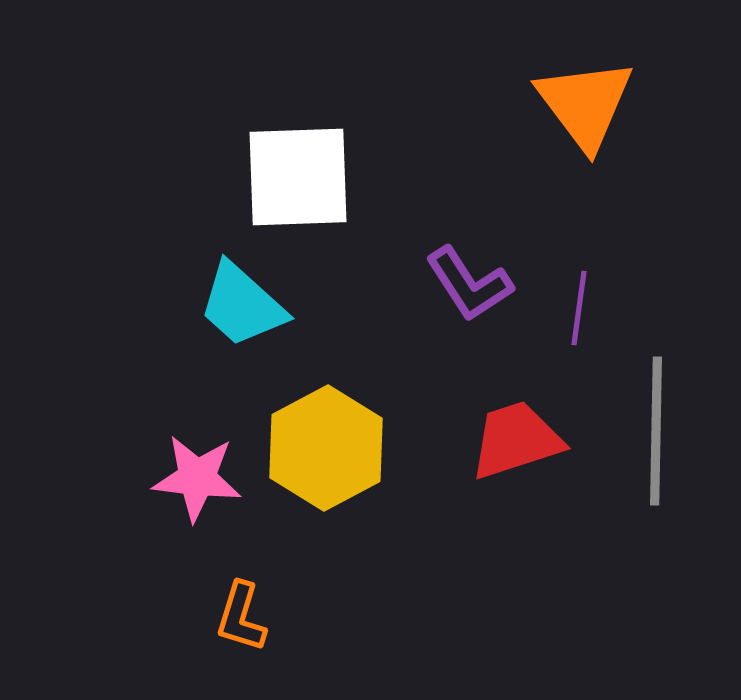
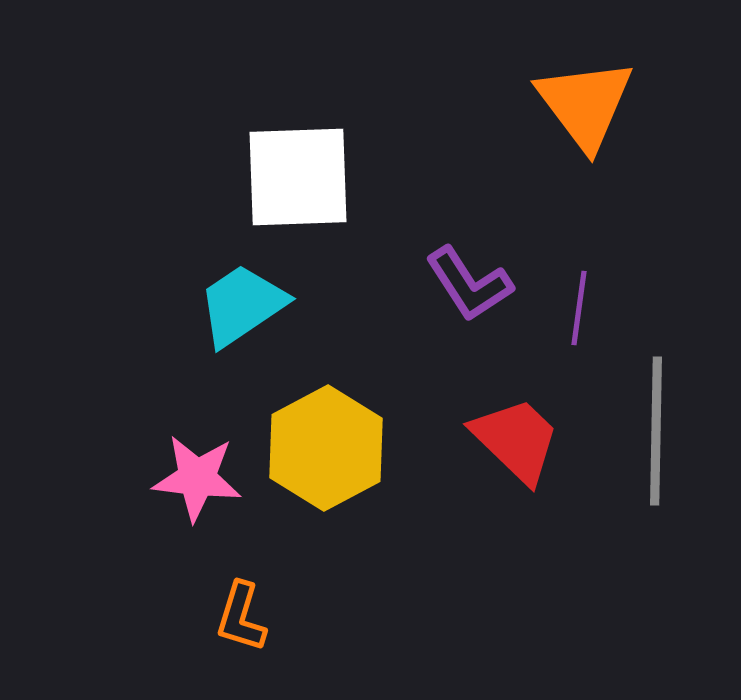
cyan trapezoid: rotated 104 degrees clockwise
red trapezoid: rotated 62 degrees clockwise
